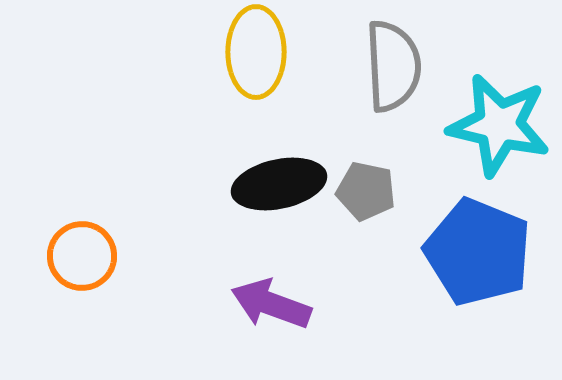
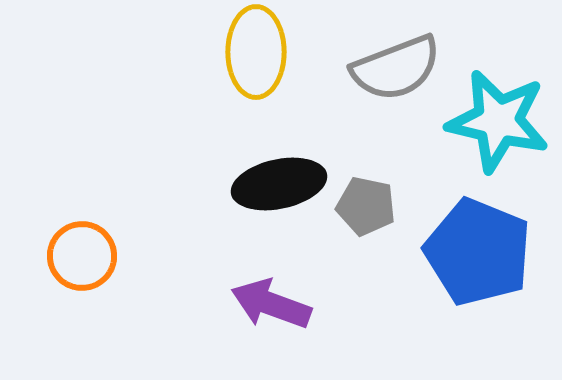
gray semicircle: moved 3 px right, 2 px down; rotated 72 degrees clockwise
cyan star: moved 1 px left, 4 px up
gray pentagon: moved 15 px down
